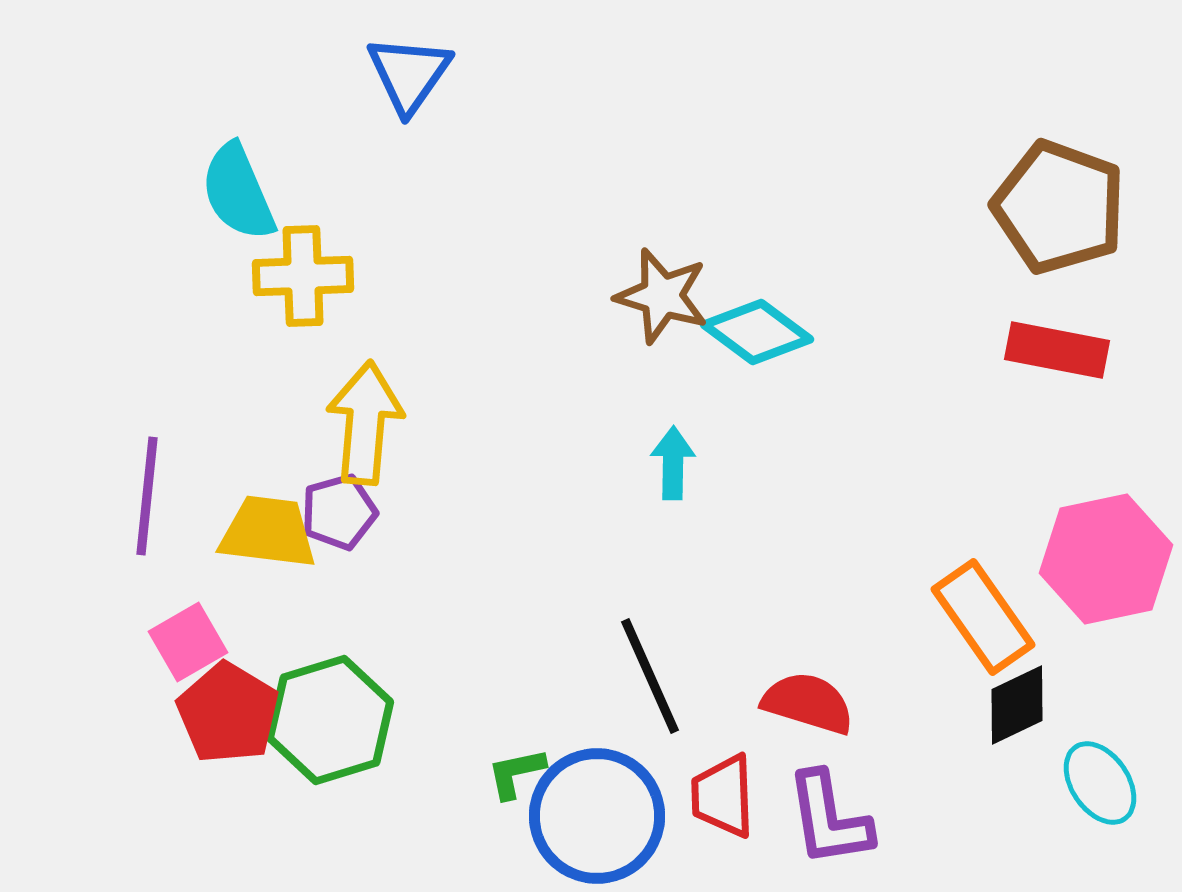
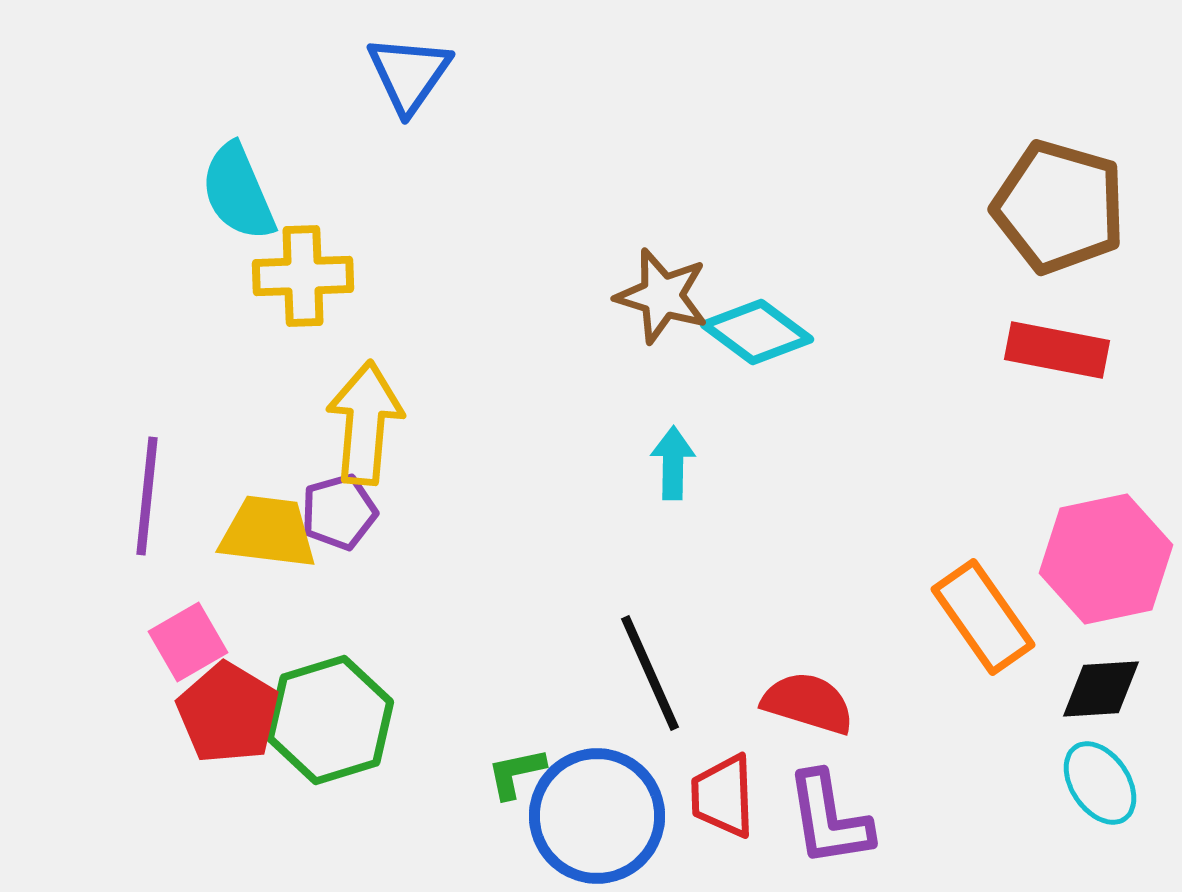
brown pentagon: rotated 4 degrees counterclockwise
black line: moved 3 px up
black diamond: moved 84 px right, 16 px up; rotated 22 degrees clockwise
